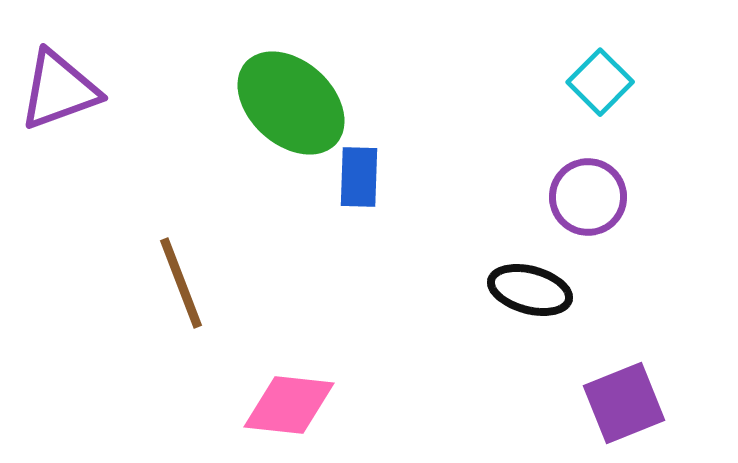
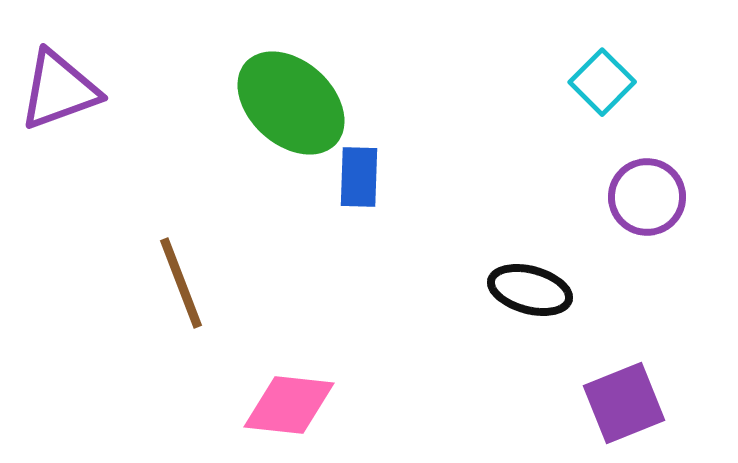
cyan square: moved 2 px right
purple circle: moved 59 px right
